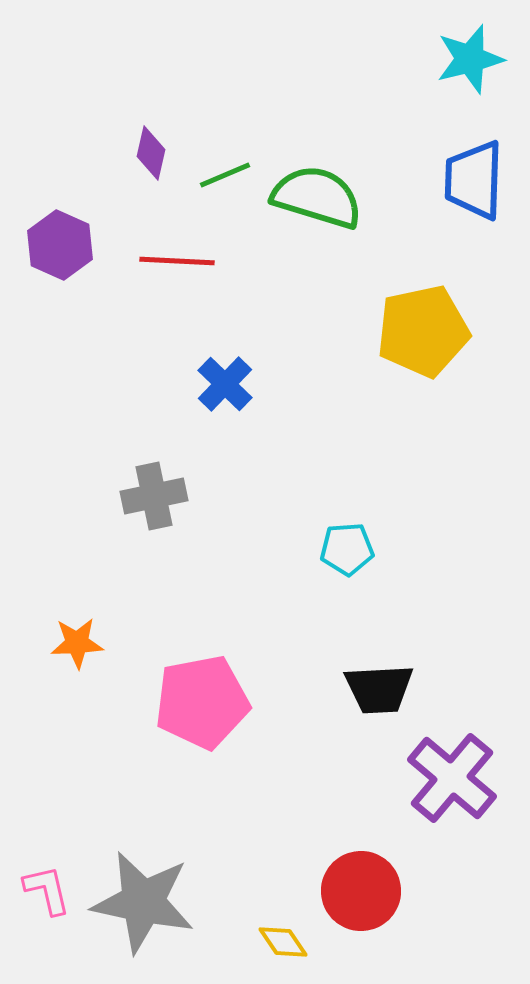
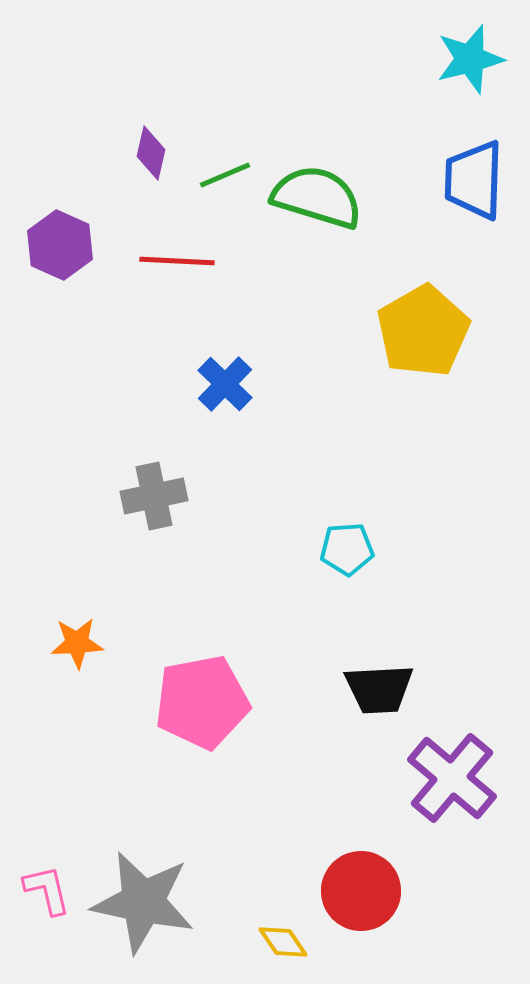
yellow pentagon: rotated 18 degrees counterclockwise
